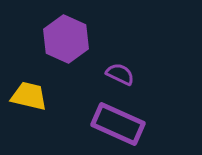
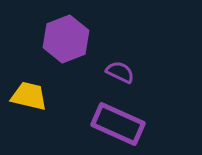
purple hexagon: rotated 15 degrees clockwise
purple semicircle: moved 2 px up
